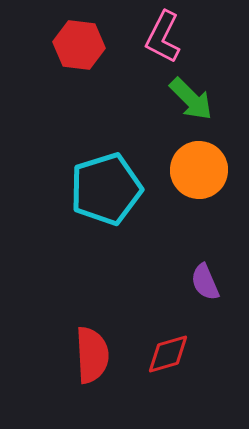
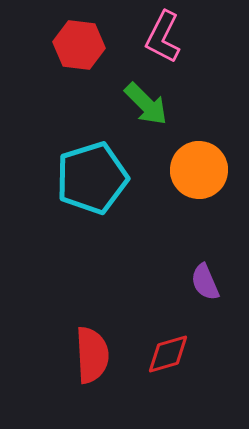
green arrow: moved 45 px left, 5 px down
cyan pentagon: moved 14 px left, 11 px up
